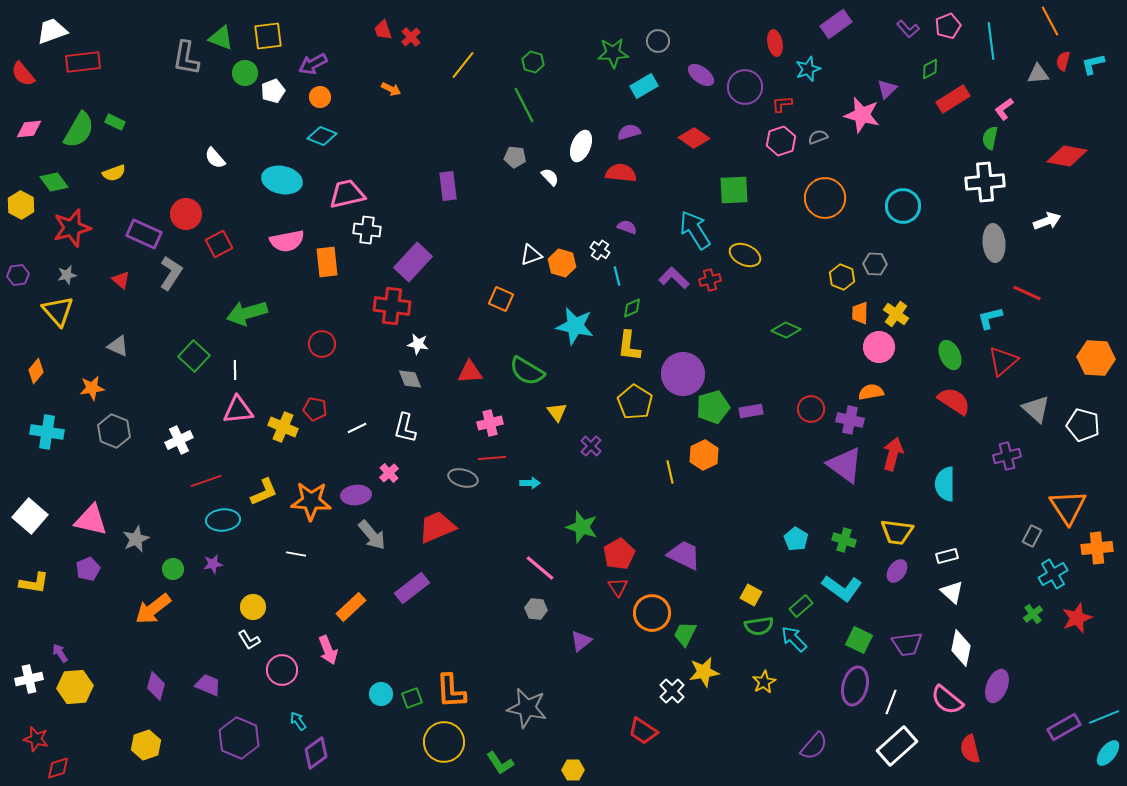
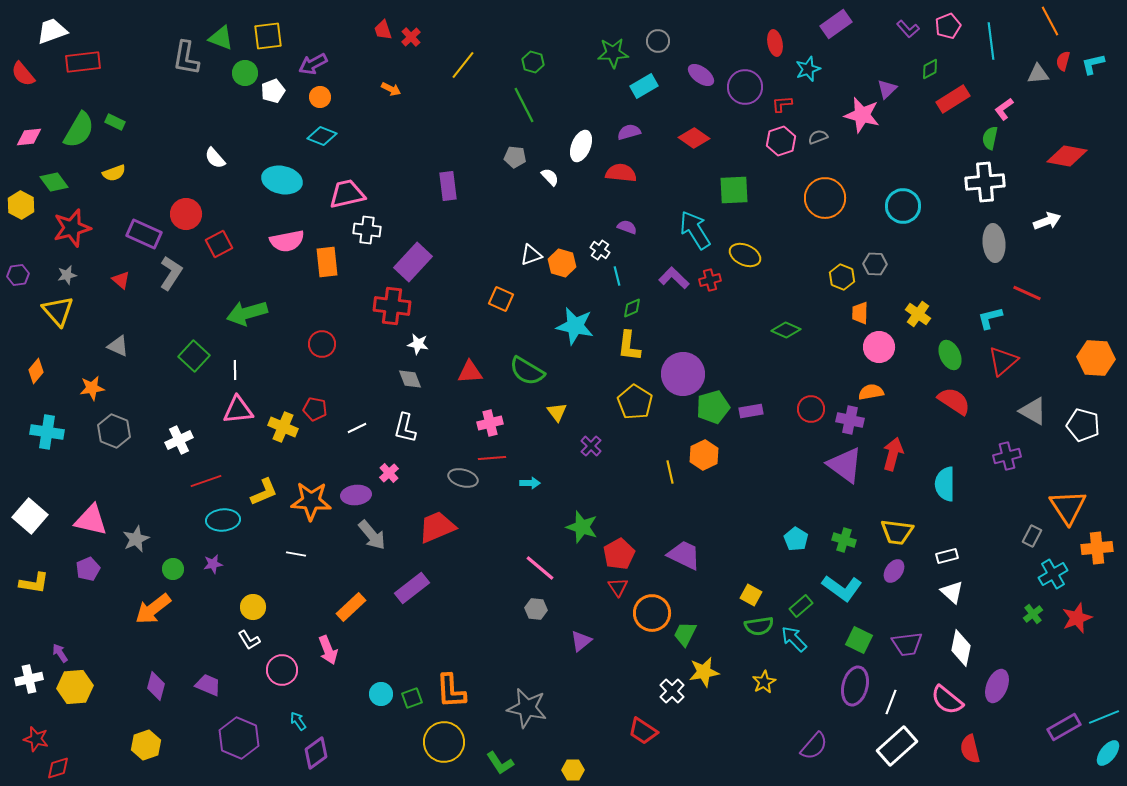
pink diamond at (29, 129): moved 8 px down
yellow cross at (896, 314): moved 22 px right
gray triangle at (1036, 409): moved 3 px left, 2 px down; rotated 12 degrees counterclockwise
purple ellipse at (897, 571): moved 3 px left
